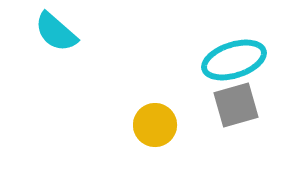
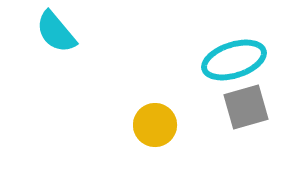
cyan semicircle: rotated 9 degrees clockwise
gray square: moved 10 px right, 2 px down
